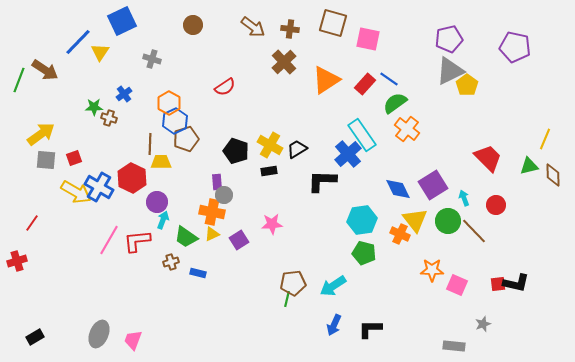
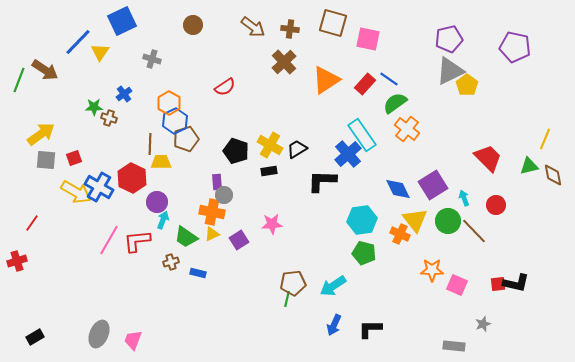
brown diamond at (553, 175): rotated 10 degrees counterclockwise
